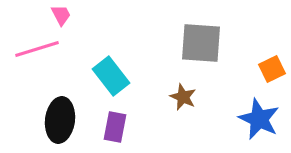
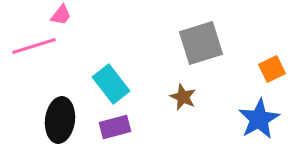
pink trapezoid: rotated 65 degrees clockwise
gray square: rotated 21 degrees counterclockwise
pink line: moved 3 px left, 3 px up
cyan rectangle: moved 8 px down
blue star: rotated 18 degrees clockwise
purple rectangle: rotated 64 degrees clockwise
